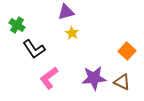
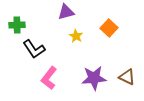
green cross: rotated 35 degrees counterclockwise
yellow star: moved 4 px right, 3 px down
orange square: moved 18 px left, 23 px up
pink L-shape: rotated 15 degrees counterclockwise
brown triangle: moved 5 px right, 5 px up
